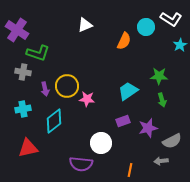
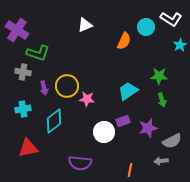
purple arrow: moved 1 px left, 1 px up
white circle: moved 3 px right, 11 px up
purple semicircle: moved 1 px left, 1 px up
